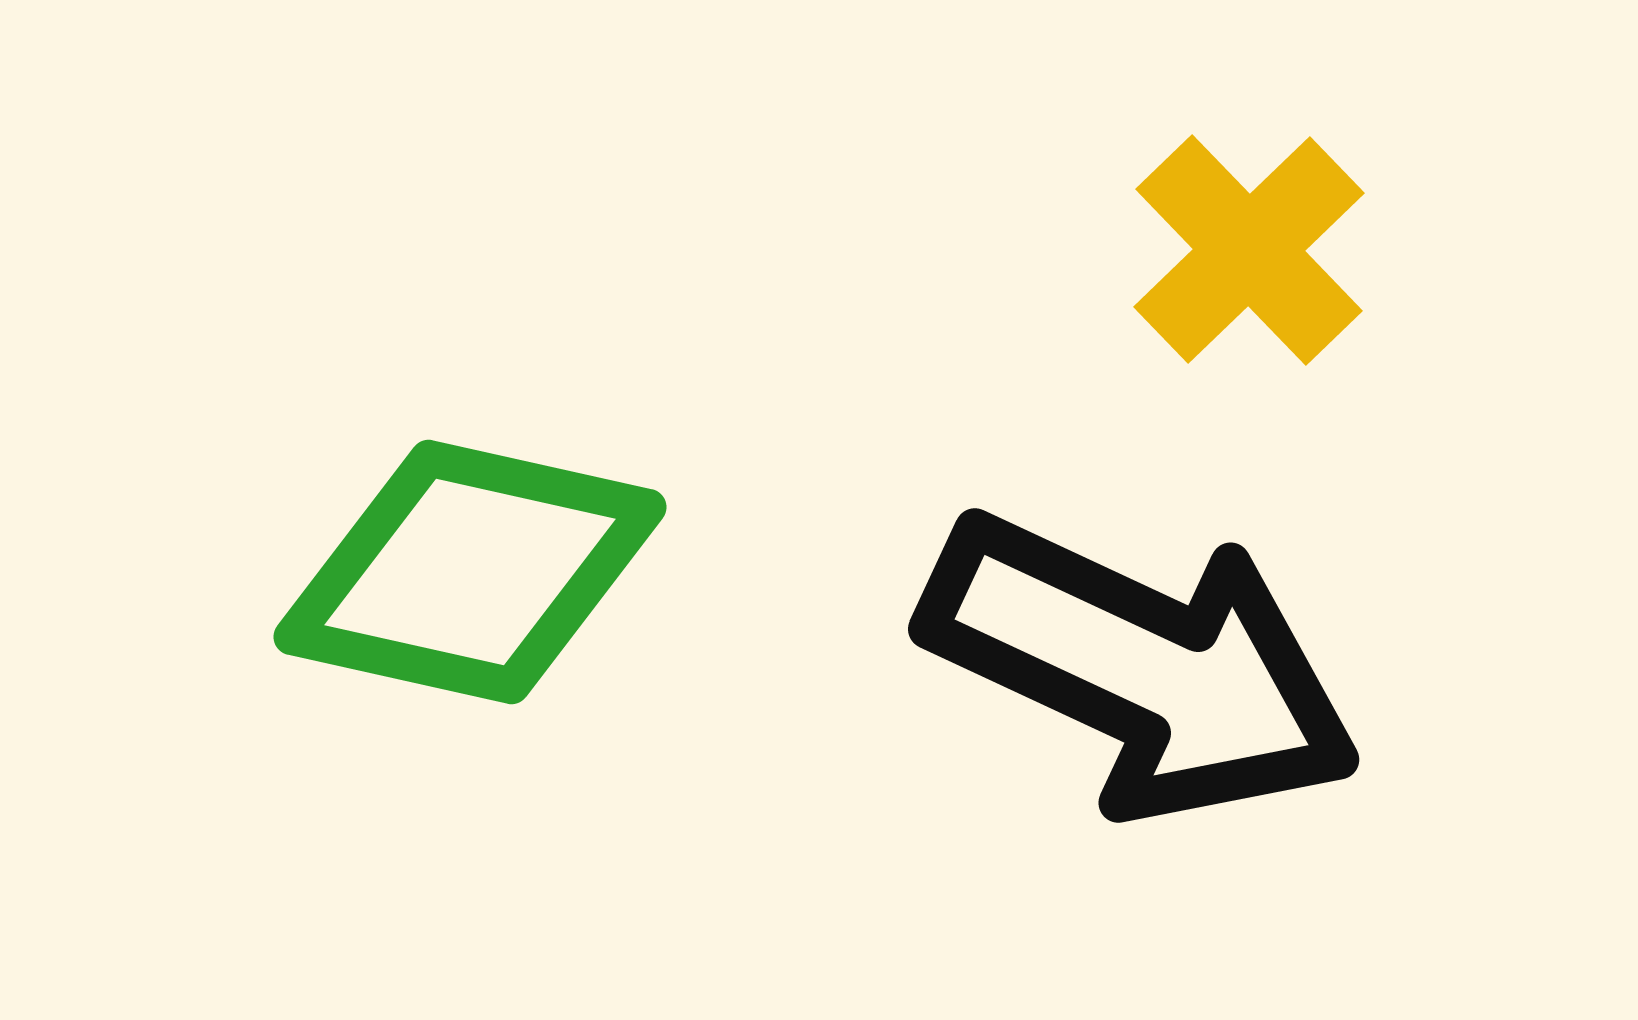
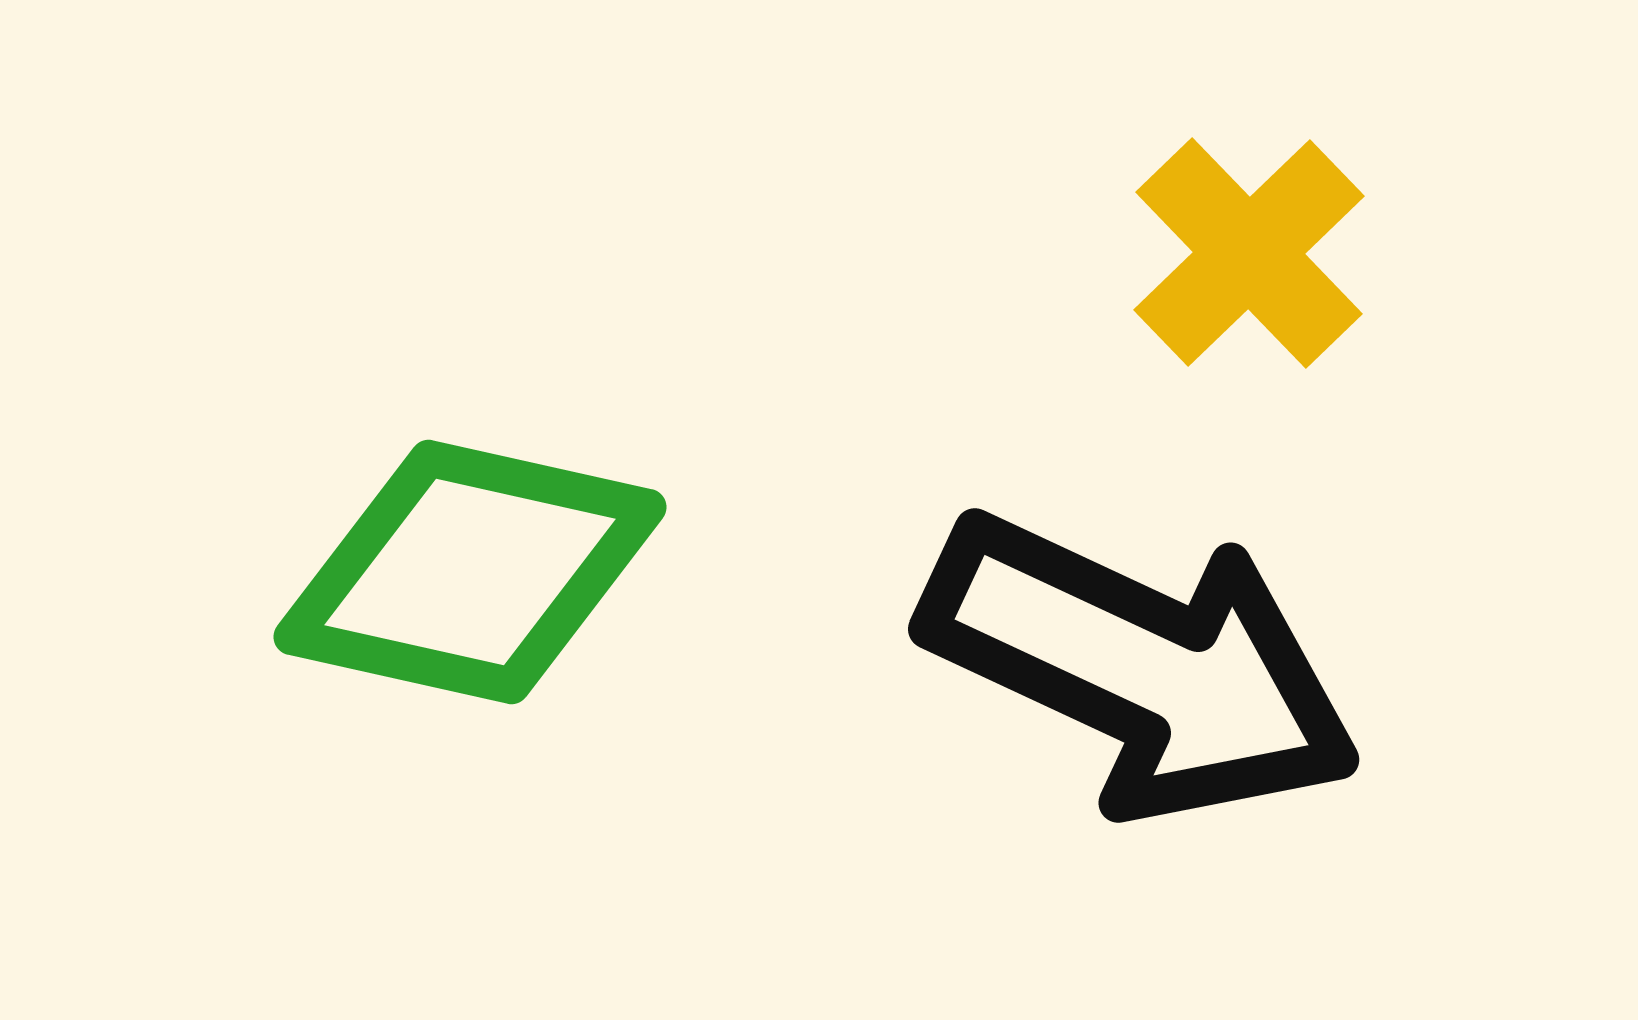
yellow cross: moved 3 px down
